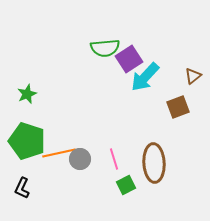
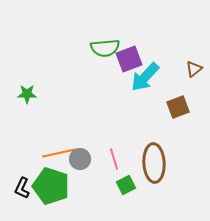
purple square: rotated 12 degrees clockwise
brown triangle: moved 1 px right, 7 px up
green star: rotated 24 degrees clockwise
green pentagon: moved 24 px right, 45 px down
